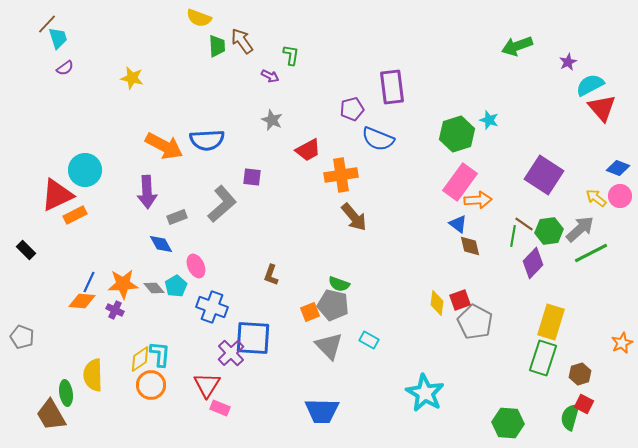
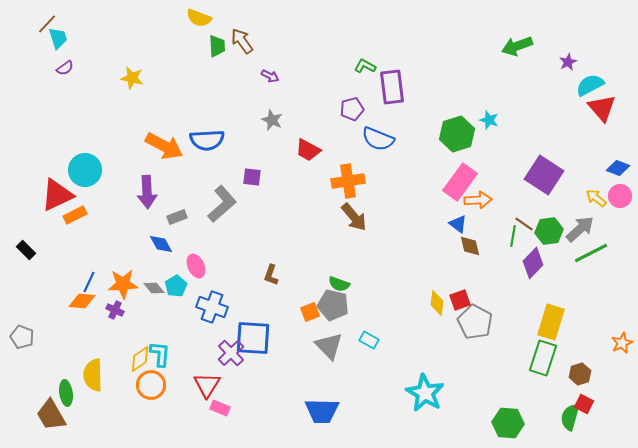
green L-shape at (291, 55): moved 74 px right, 11 px down; rotated 70 degrees counterclockwise
red trapezoid at (308, 150): rotated 56 degrees clockwise
orange cross at (341, 175): moved 7 px right, 6 px down
